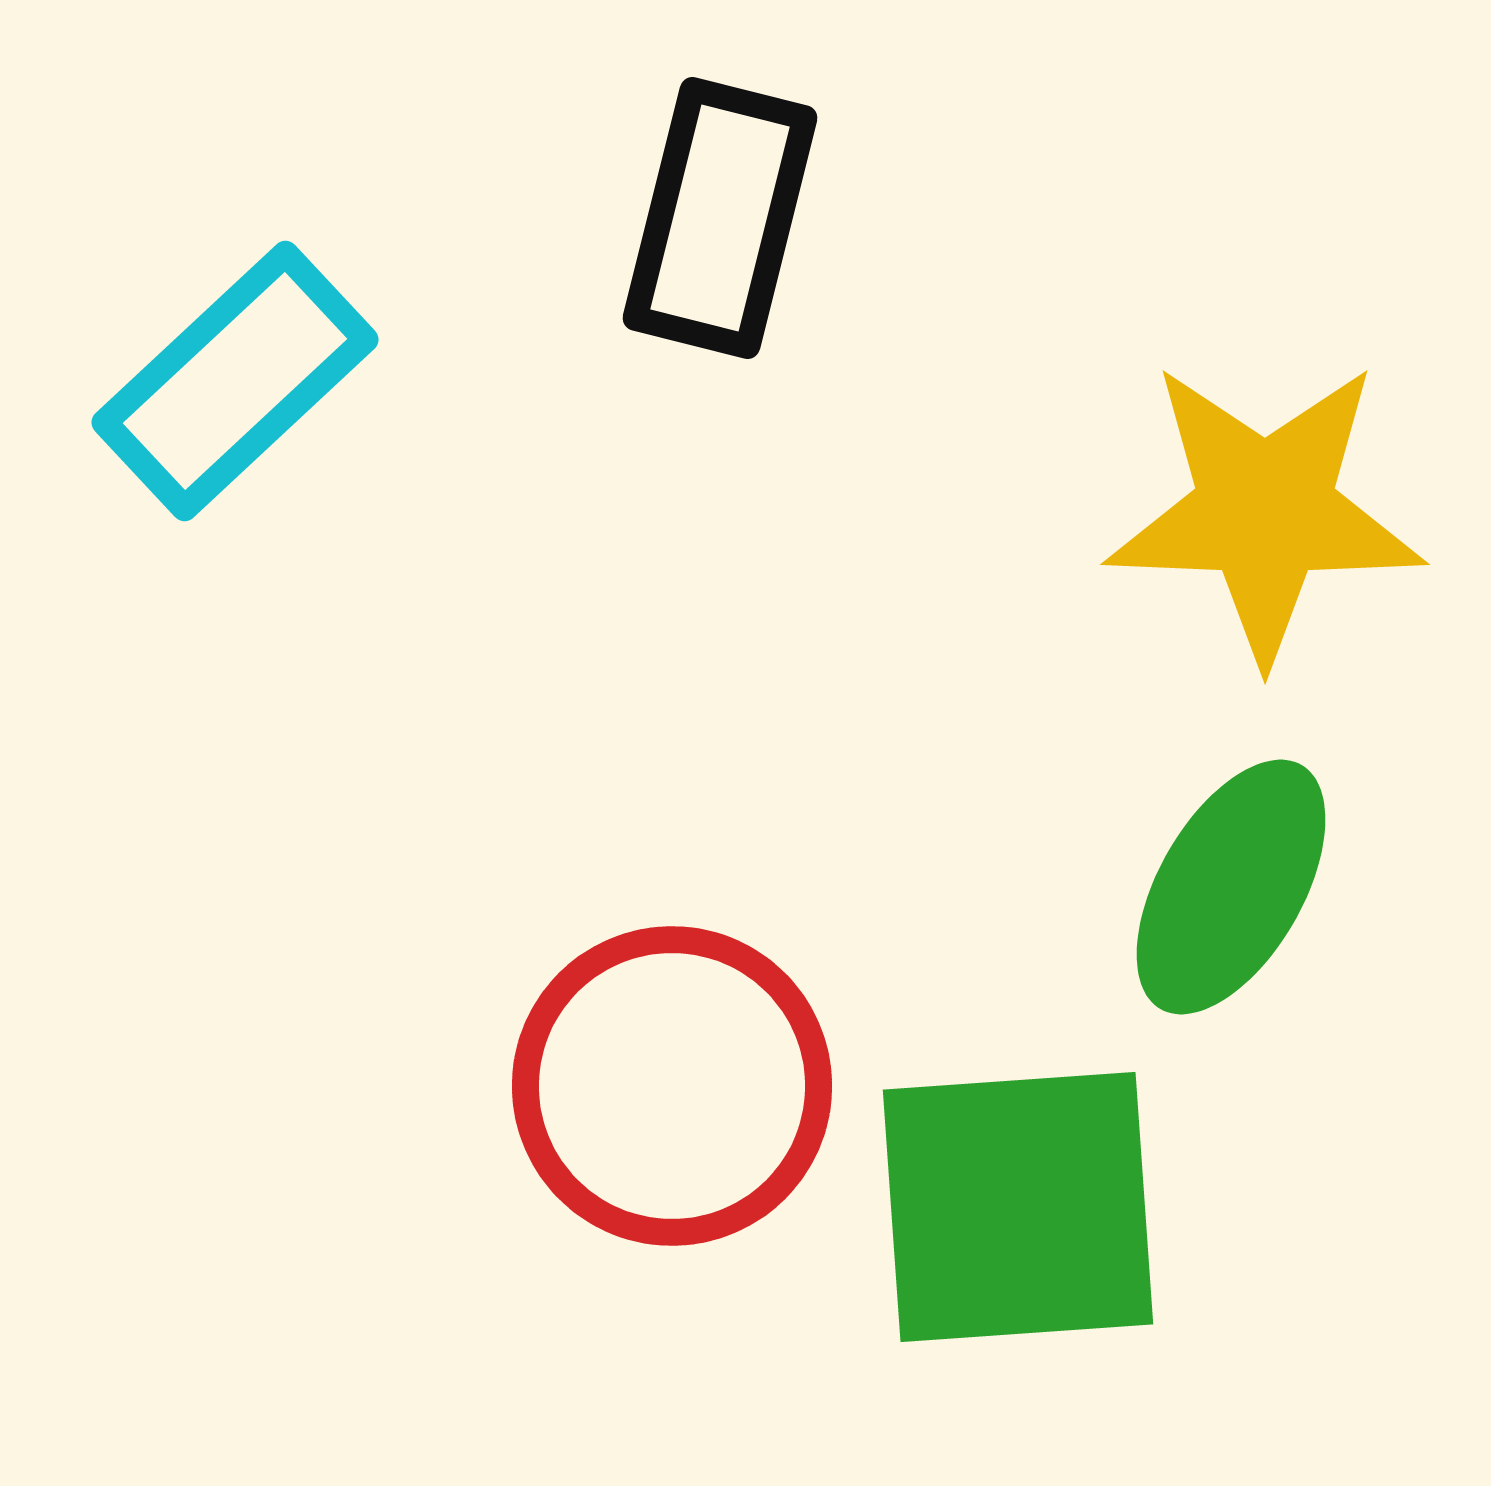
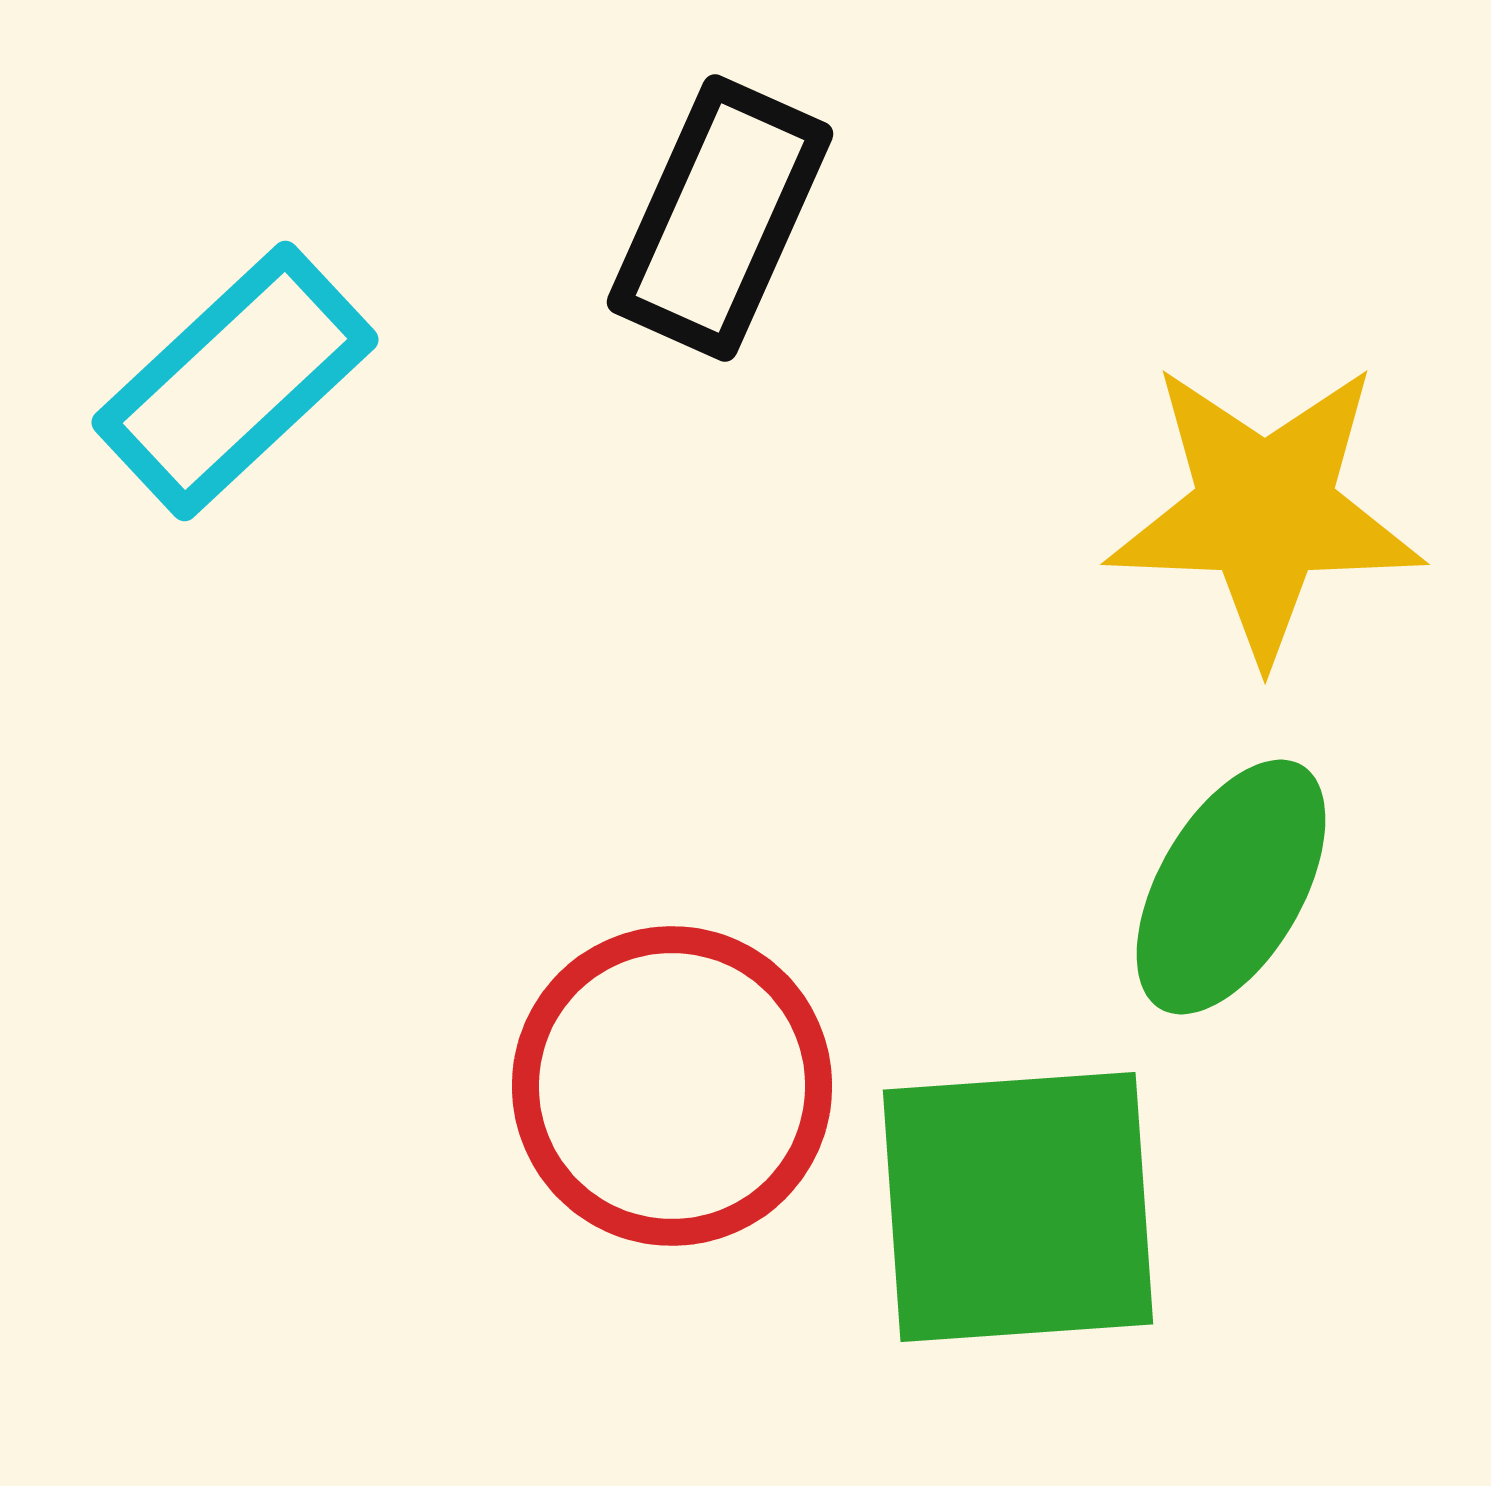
black rectangle: rotated 10 degrees clockwise
